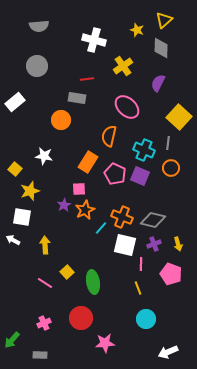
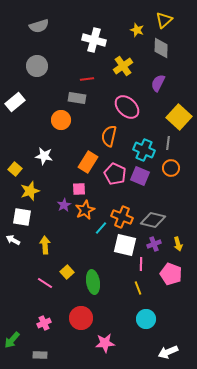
gray semicircle at (39, 26): rotated 12 degrees counterclockwise
